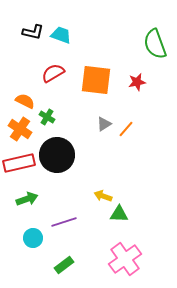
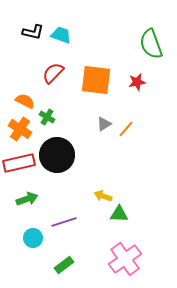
green semicircle: moved 4 px left
red semicircle: rotated 15 degrees counterclockwise
